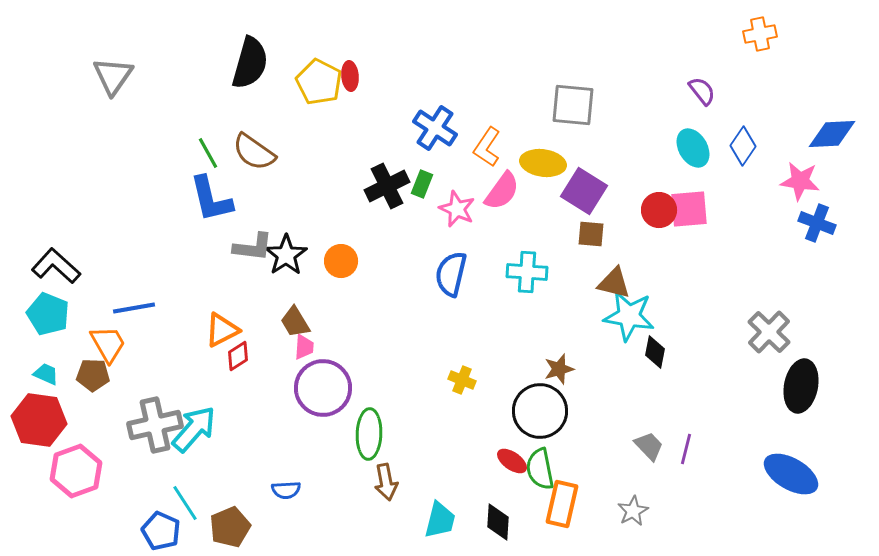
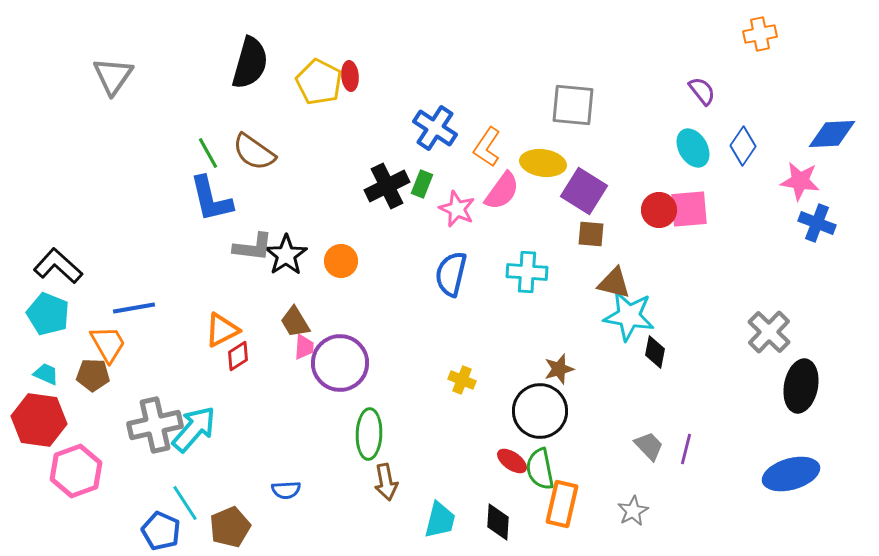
black L-shape at (56, 266): moved 2 px right
purple circle at (323, 388): moved 17 px right, 25 px up
blue ellipse at (791, 474): rotated 46 degrees counterclockwise
